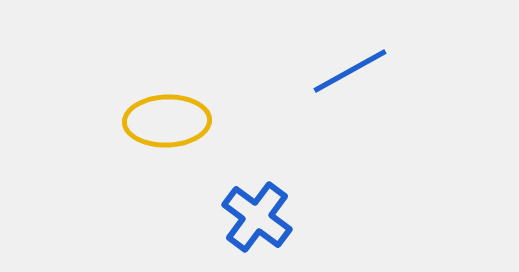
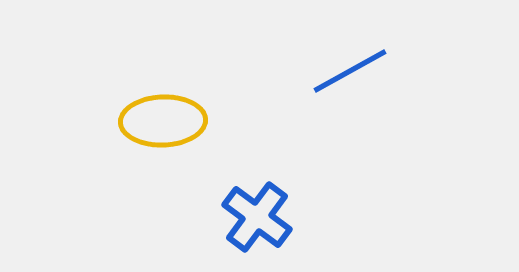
yellow ellipse: moved 4 px left
